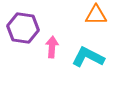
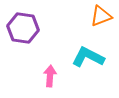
orange triangle: moved 5 px right, 1 px down; rotated 20 degrees counterclockwise
pink arrow: moved 2 px left, 29 px down
